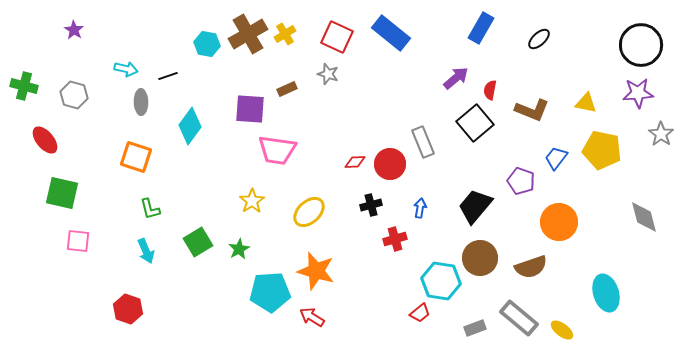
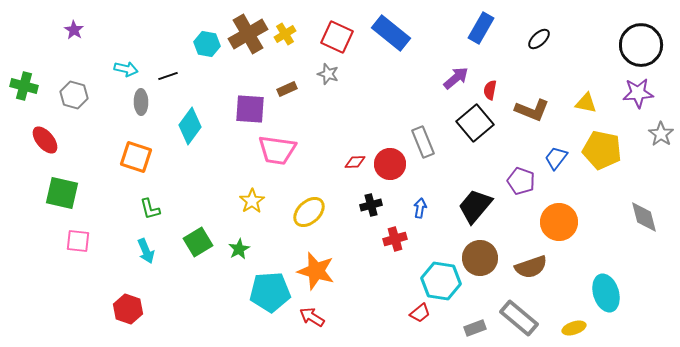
yellow ellipse at (562, 330): moved 12 px right, 2 px up; rotated 55 degrees counterclockwise
